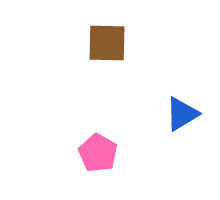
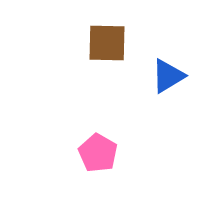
blue triangle: moved 14 px left, 38 px up
